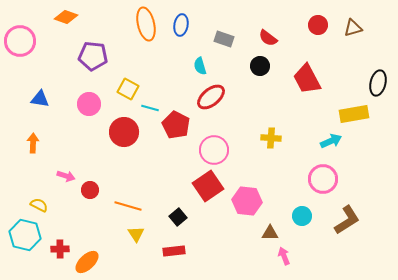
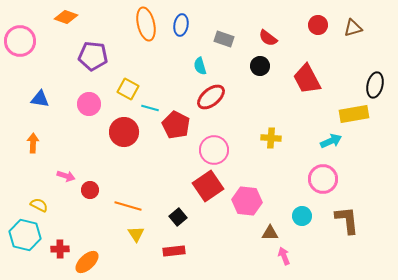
black ellipse at (378, 83): moved 3 px left, 2 px down
brown L-shape at (347, 220): rotated 64 degrees counterclockwise
